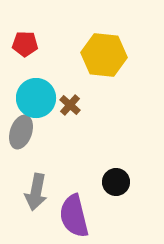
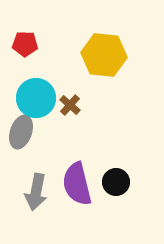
purple semicircle: moved 3 px right, 32 px up
